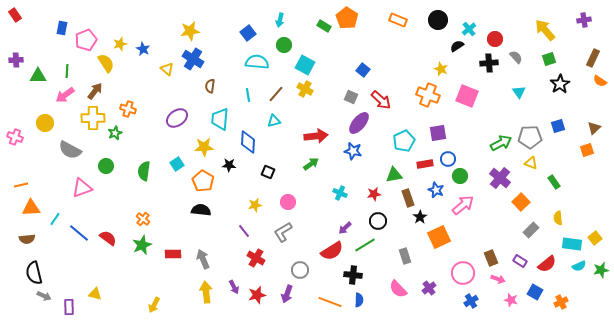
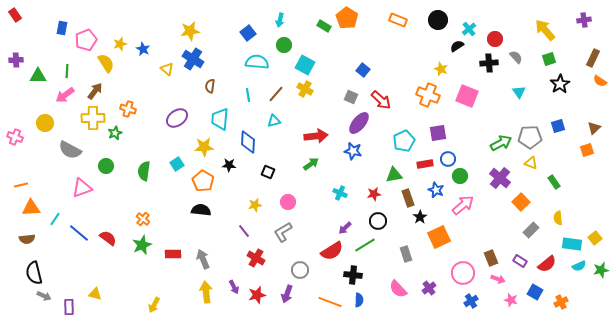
gray rectangle at (405, 256): moved 1 px right, 2 px up
